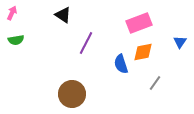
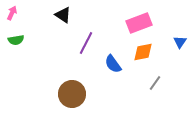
blue semicircle: moved 8 px left; rotated 18 degrees counterclockwise
